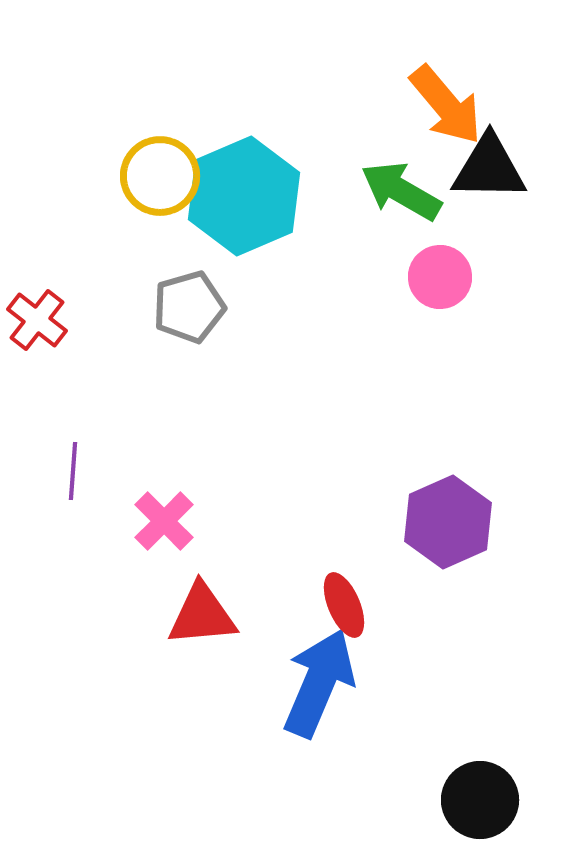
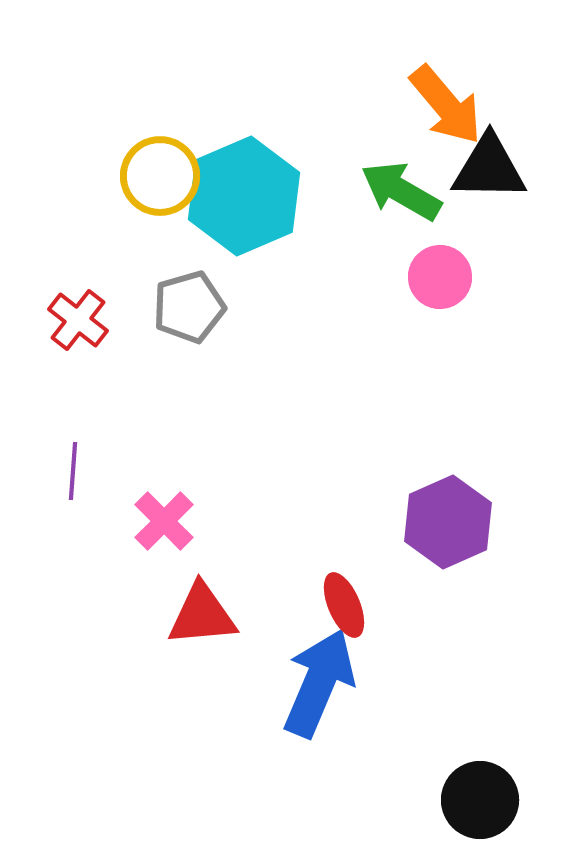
red cross: moved 41 px right
